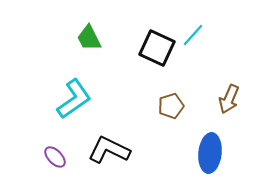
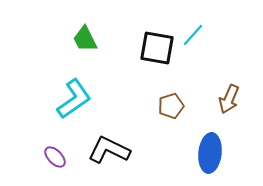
green trapezoid: moved 4 px left, 1 px down
black square: rotated 15 degrees counterclockwise
